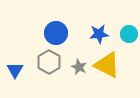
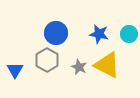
blue star: rotated 18 degrees clockwise
gray hexagon: moved 2 px left, 2 px up
